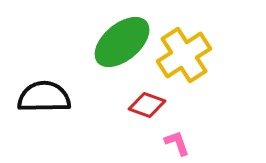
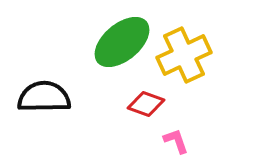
yellow cross: rotated 8 degrees clockwise
red diamond: moved 1 px left, 1 px up
pink L-shape: moved 1 px left, 2 px up
